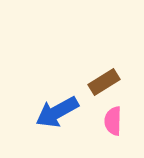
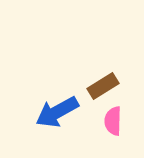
brown rectangle: moved 1 px left, 4 px down
